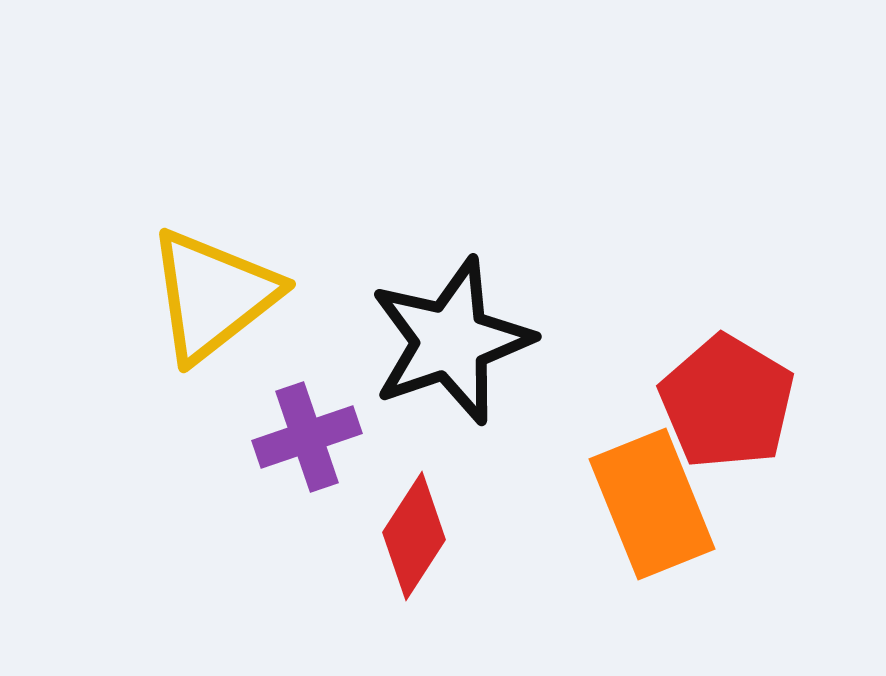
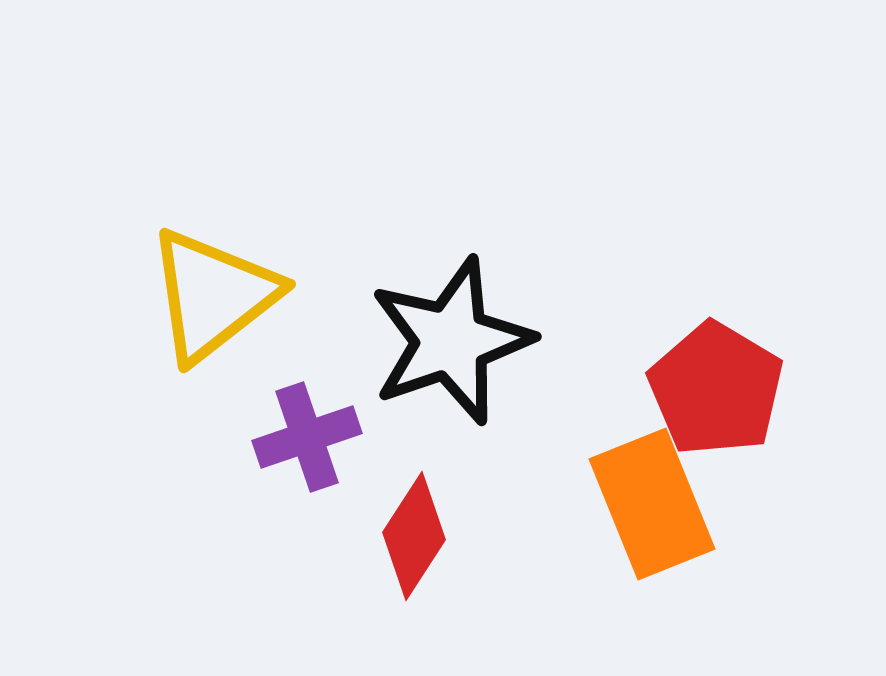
red pentagon: moved 11 px left, 13 px up
